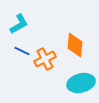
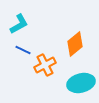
orange diamond: moved 1 px up; rotated 45 degrees clockwise
blue line: moved 1 px right, 1 px up
orange cross: moved 6 px down
